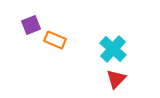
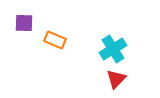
purple square: moved 7 px left, 2 px up; rotated 24 degrees clockwise
cyan cross: rotated 16 degrees clockwise
